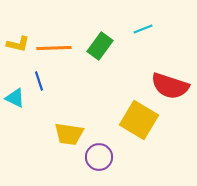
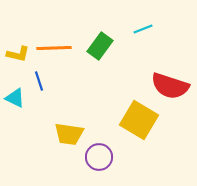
yellow L-shape: moved 10 px down
